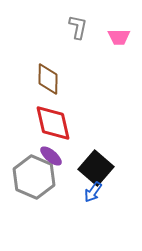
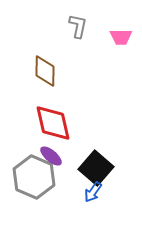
gray L-shape: moved 1 px up
pink trapezoid: moved 2 px right
brown diamond: moved 3 px left, 8 px up
